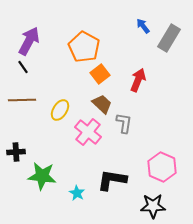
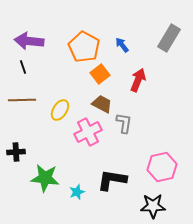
blue arrow: moved 21 px left, 19 px down
purple arrow: rotated 112 degrees counterclockwise
black line: rotated 16 degrees clockwise
brown trapezoid: rotated 15 degrees counterclockwise
pink cross: rotated 24 degrees clockwise
pink hexagon: rotated 24 degrees clockwise
green star: moved 3 px right, 2 px down
cyan star: moved 1 px up; rotated 21 degrees clockwise
